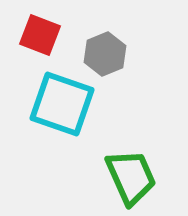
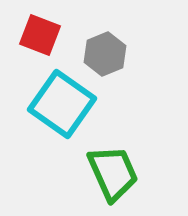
cyan square: rotated 16 degrees clockwise
green trapezoid: moved 18 px left, 4 px up
